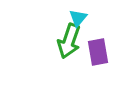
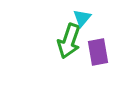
cyan triangle: moved 4 px right
